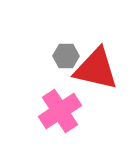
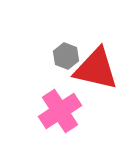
gray hexagon: rotated 20 degrees clockwise
